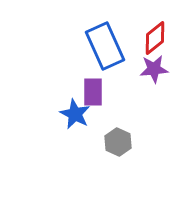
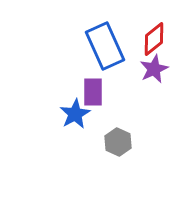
red diamond: moved 1 px left, 1 px down
purple star: rotated 20 degrees counterclockwise
blue star: rotated 16 degrees clockwise
